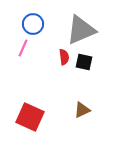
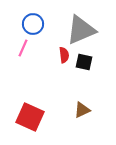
red semicircle: moved 2 px up
